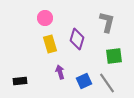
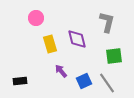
pink circle: moved 9 px left
purple diamond: rotated 30 degrees counterclockwise
purple arrow: moved 1 px right, 1 px up; rotated 24 degrees counterclockwise
